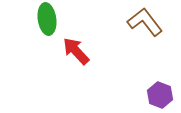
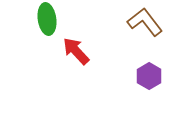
purple hexagon: moved 11 px left, 19 px up; rotated 10 degrees clockwise
